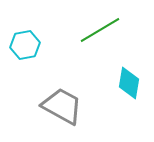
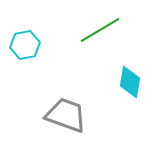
cyan diamond: moved 1 px right, 1 px up
gray trapezoid: moved 4 px right, 9 px down; rotated 9 degrees counterclockwise
